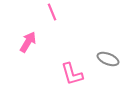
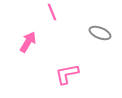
gray ellipse: moved 8 px left, 26 px up
pink L-shape: moved 5 px left; rotated 95 degrees clockwise
